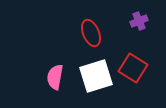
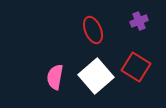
red ellipse: moved 2 px right, 3 px up
red square: moved 3 px right, 1 px up
white square: rotated 24 degrees counterclockwise
